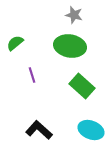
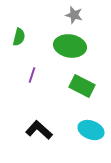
green semicircle: moved 4 px right, 6 px up; rotated 144 degrees clockwise
purple line: rotated 35 degrees clockwise
green rectangle: rotated 15 degrees counterclockwise
